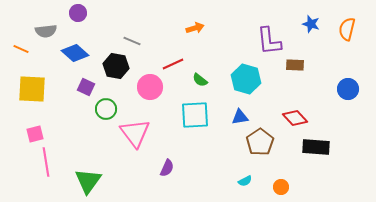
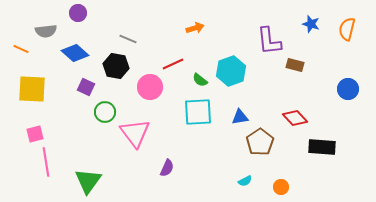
gray line: moved 4 px left, 2 px up
brown rectangle: rotated 12 degrees clockwise
cyan hexagon: moved 15 px left, 8 px up; rotated 24 degrees clockwise
green circle: moved 1 px left, 3 px down
cyan square: moved 3 px right, 3 px up
black rectangle: moved 6 px right
